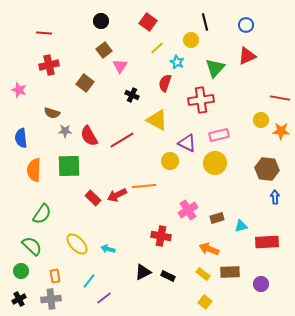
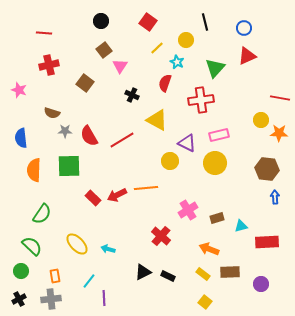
blue circle at (246, 25): moved 2 px left, 3 px down
yellow circle at (191, 40): moved 5 px left
orange star at (281, 131): moved 2 px left, 2 px down
orange line at (144, 186): moved 2 px right, 2 px down
red cross at (161, 236): rotated 30 degrees clockwise
purple line at (104, 298): rotated 56 degrees counterclockwise
